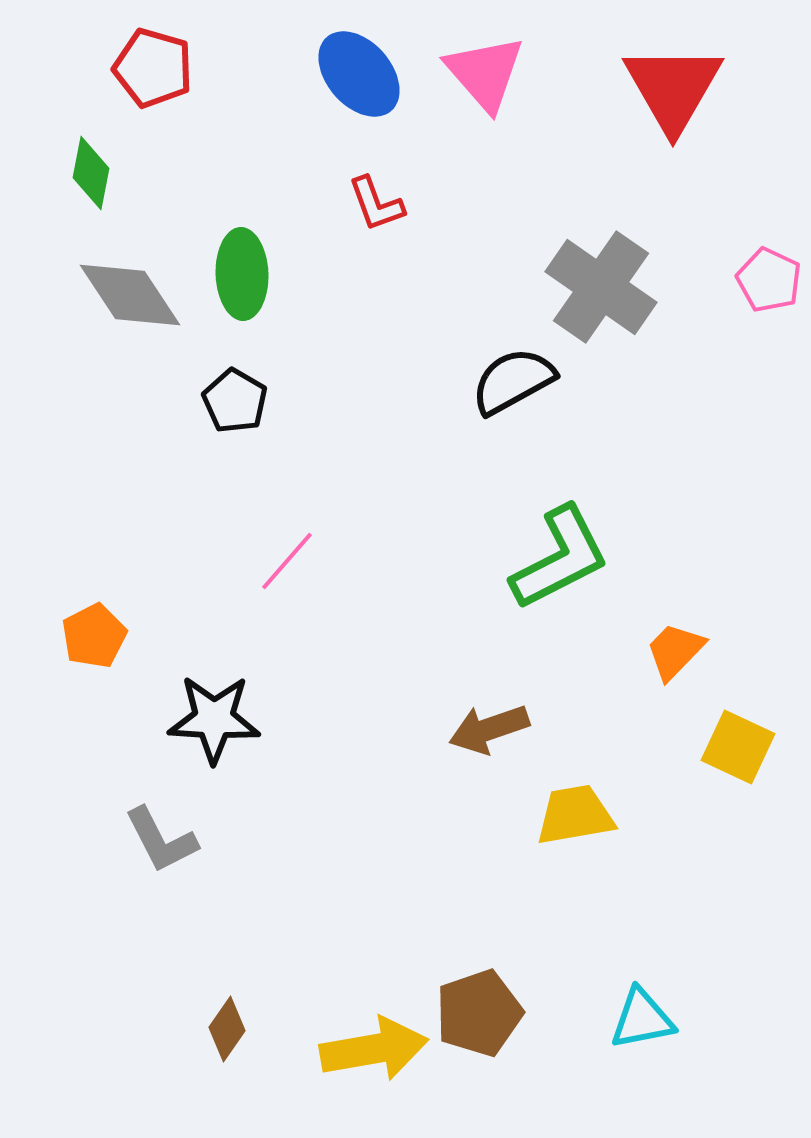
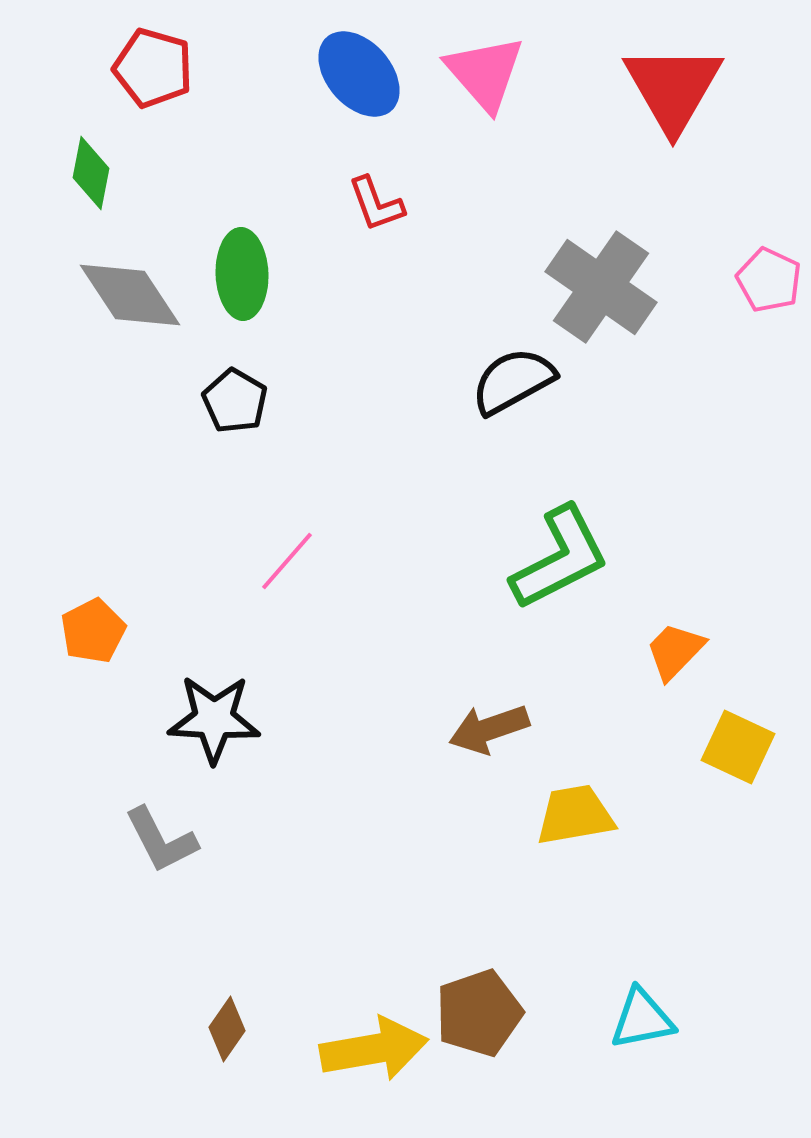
orange pentagon: moved 1 px left, 5 px up
